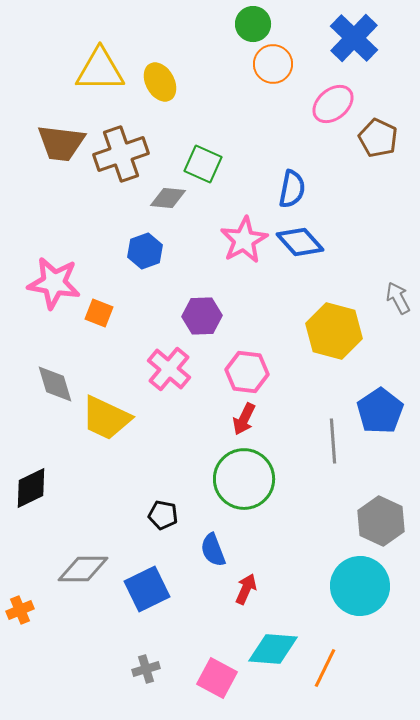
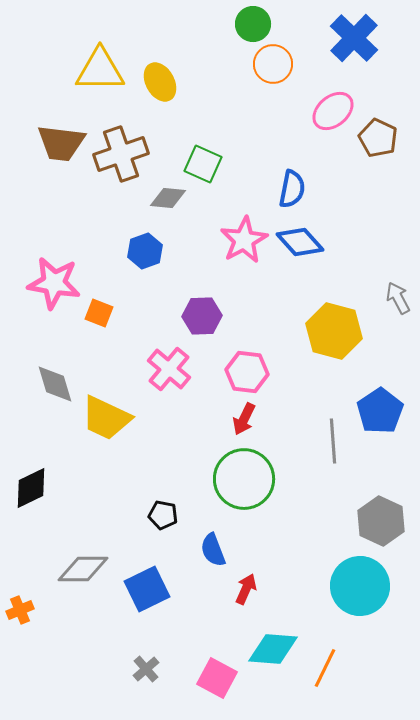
pink ellipse at (333, 104): moved 7 px down
gray cross at (146, 669): rotated 24 degrees counterclockwise
